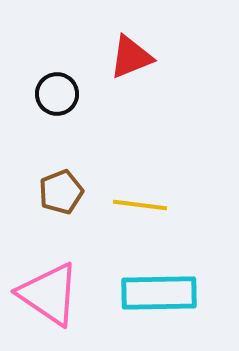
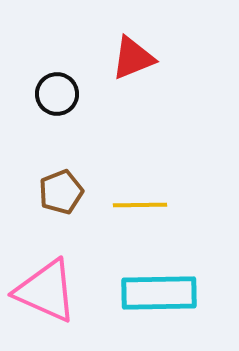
red triangle: moved 2 px right, 1 px down
yellow line: rotated 8 degrees counterclockwise
pink triangle: moved 3 px left, 3 px up; rotated 10 degrees counterclockwise
